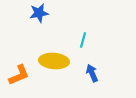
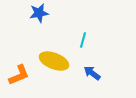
yellow ellipse: rotated 16 degrees clockwise
blue arrow: rotated 30 degrees counterclockwise
